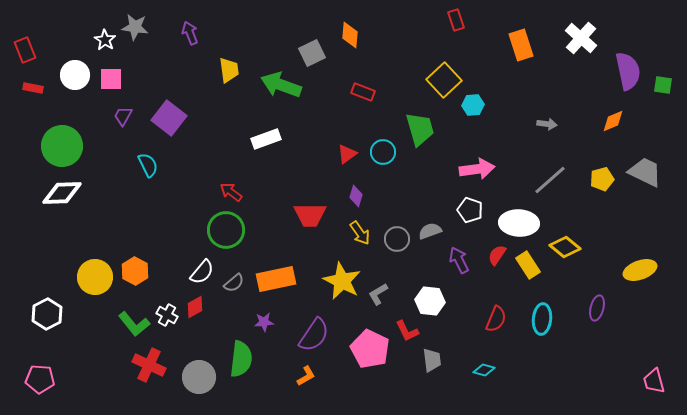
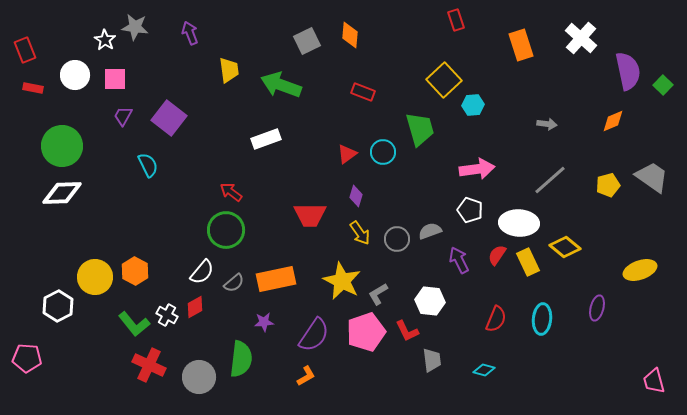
gray square at (312, 53): moved 5 px left, 12 px up
pink square at (111, 79): moved 4 px right
green square at (663, 85): rotated 36 degrees clockwise
gray trapezoid at (645, 172): moved 7 px right, 5 px down; rotated 9 degrees clockwise
yellow pentagon at (602, 179): moved 6 px right, 6 px down
yellow rectangle at (528, 265): moved 3 px up; rotated 8 degrees clockwise
white hexagon at (47, 314): moved 11 px right, 8 px up
pink pentagon at (370, 349): moved 4 px left, 17 px up; rotated 27 degrees clockwise
pink pentagon at (40, 379): moved 13 px left, 21 px up
